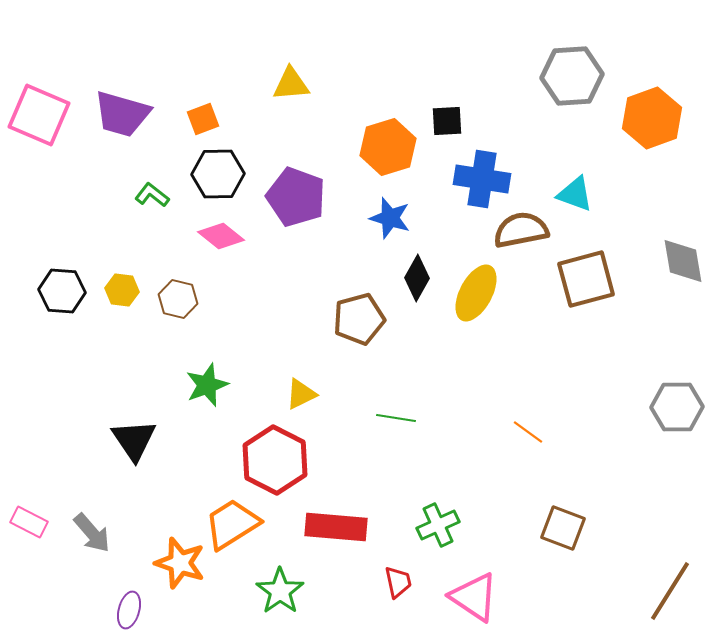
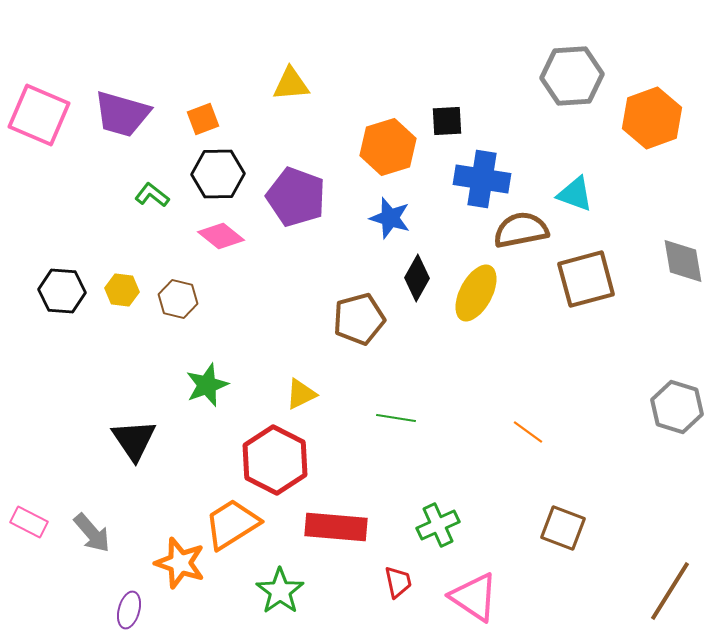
gray hexagon at (677, 407): rotated 18 degrees clockwise
